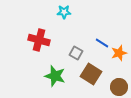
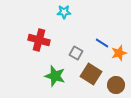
brown circle: moved 3 px left, 2 px up
